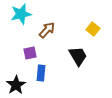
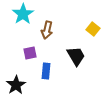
cyan star: moved 2 px right; rotated 20 degrees counterclockwise
brown arrow: rotated 150 degrees clockwise
black trapezoid: moved 2 px left
blue rectangle: moved 5 px right, 2 px up
